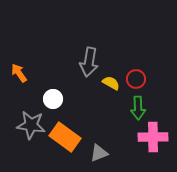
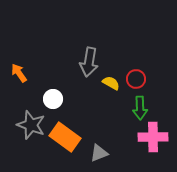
green arrow: moved 2 px right
gray star: rotated 12 degrees clockwise
